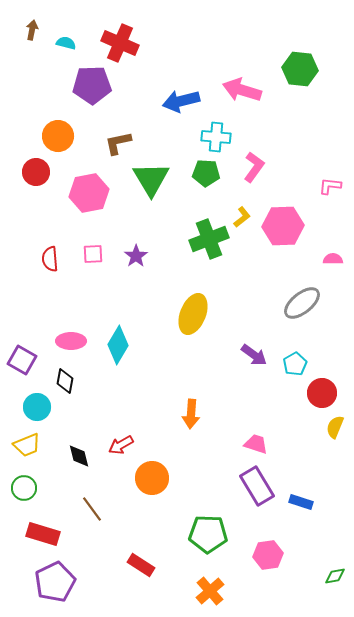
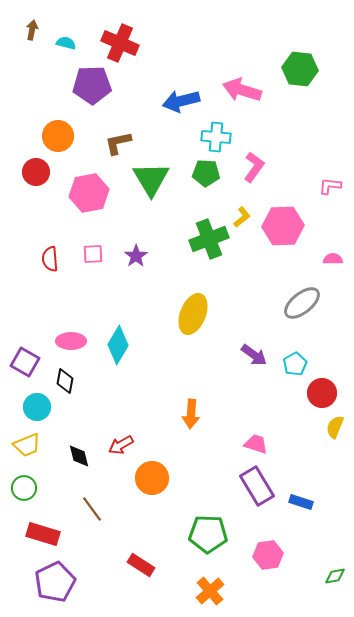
purple square at (22, 360): moved 3 px right, 2 px down
